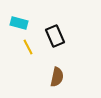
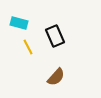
brown semicircle: moved 1 px left; rotated 30 degrees clockwise
